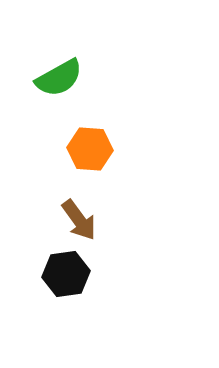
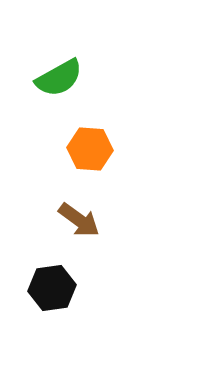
brown arrow: rotated 18 degrees counterclockwise
black hexagon: moved 14 px left, 14 px down
